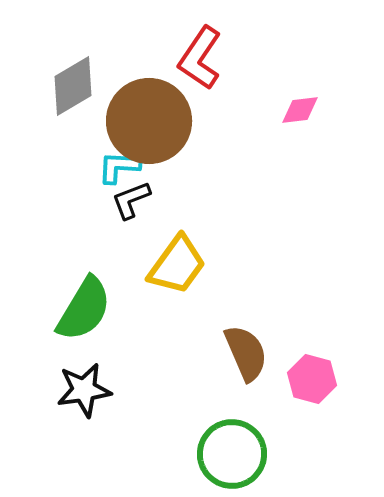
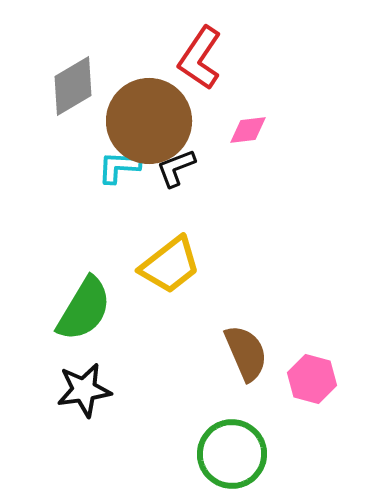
pink diamond: moved 52 px left, 20 px down
black L-shape: moved 45 px right, 32 px up
yellow trapezoid: moved 7 px left; rotated 16 degrees clockwise
